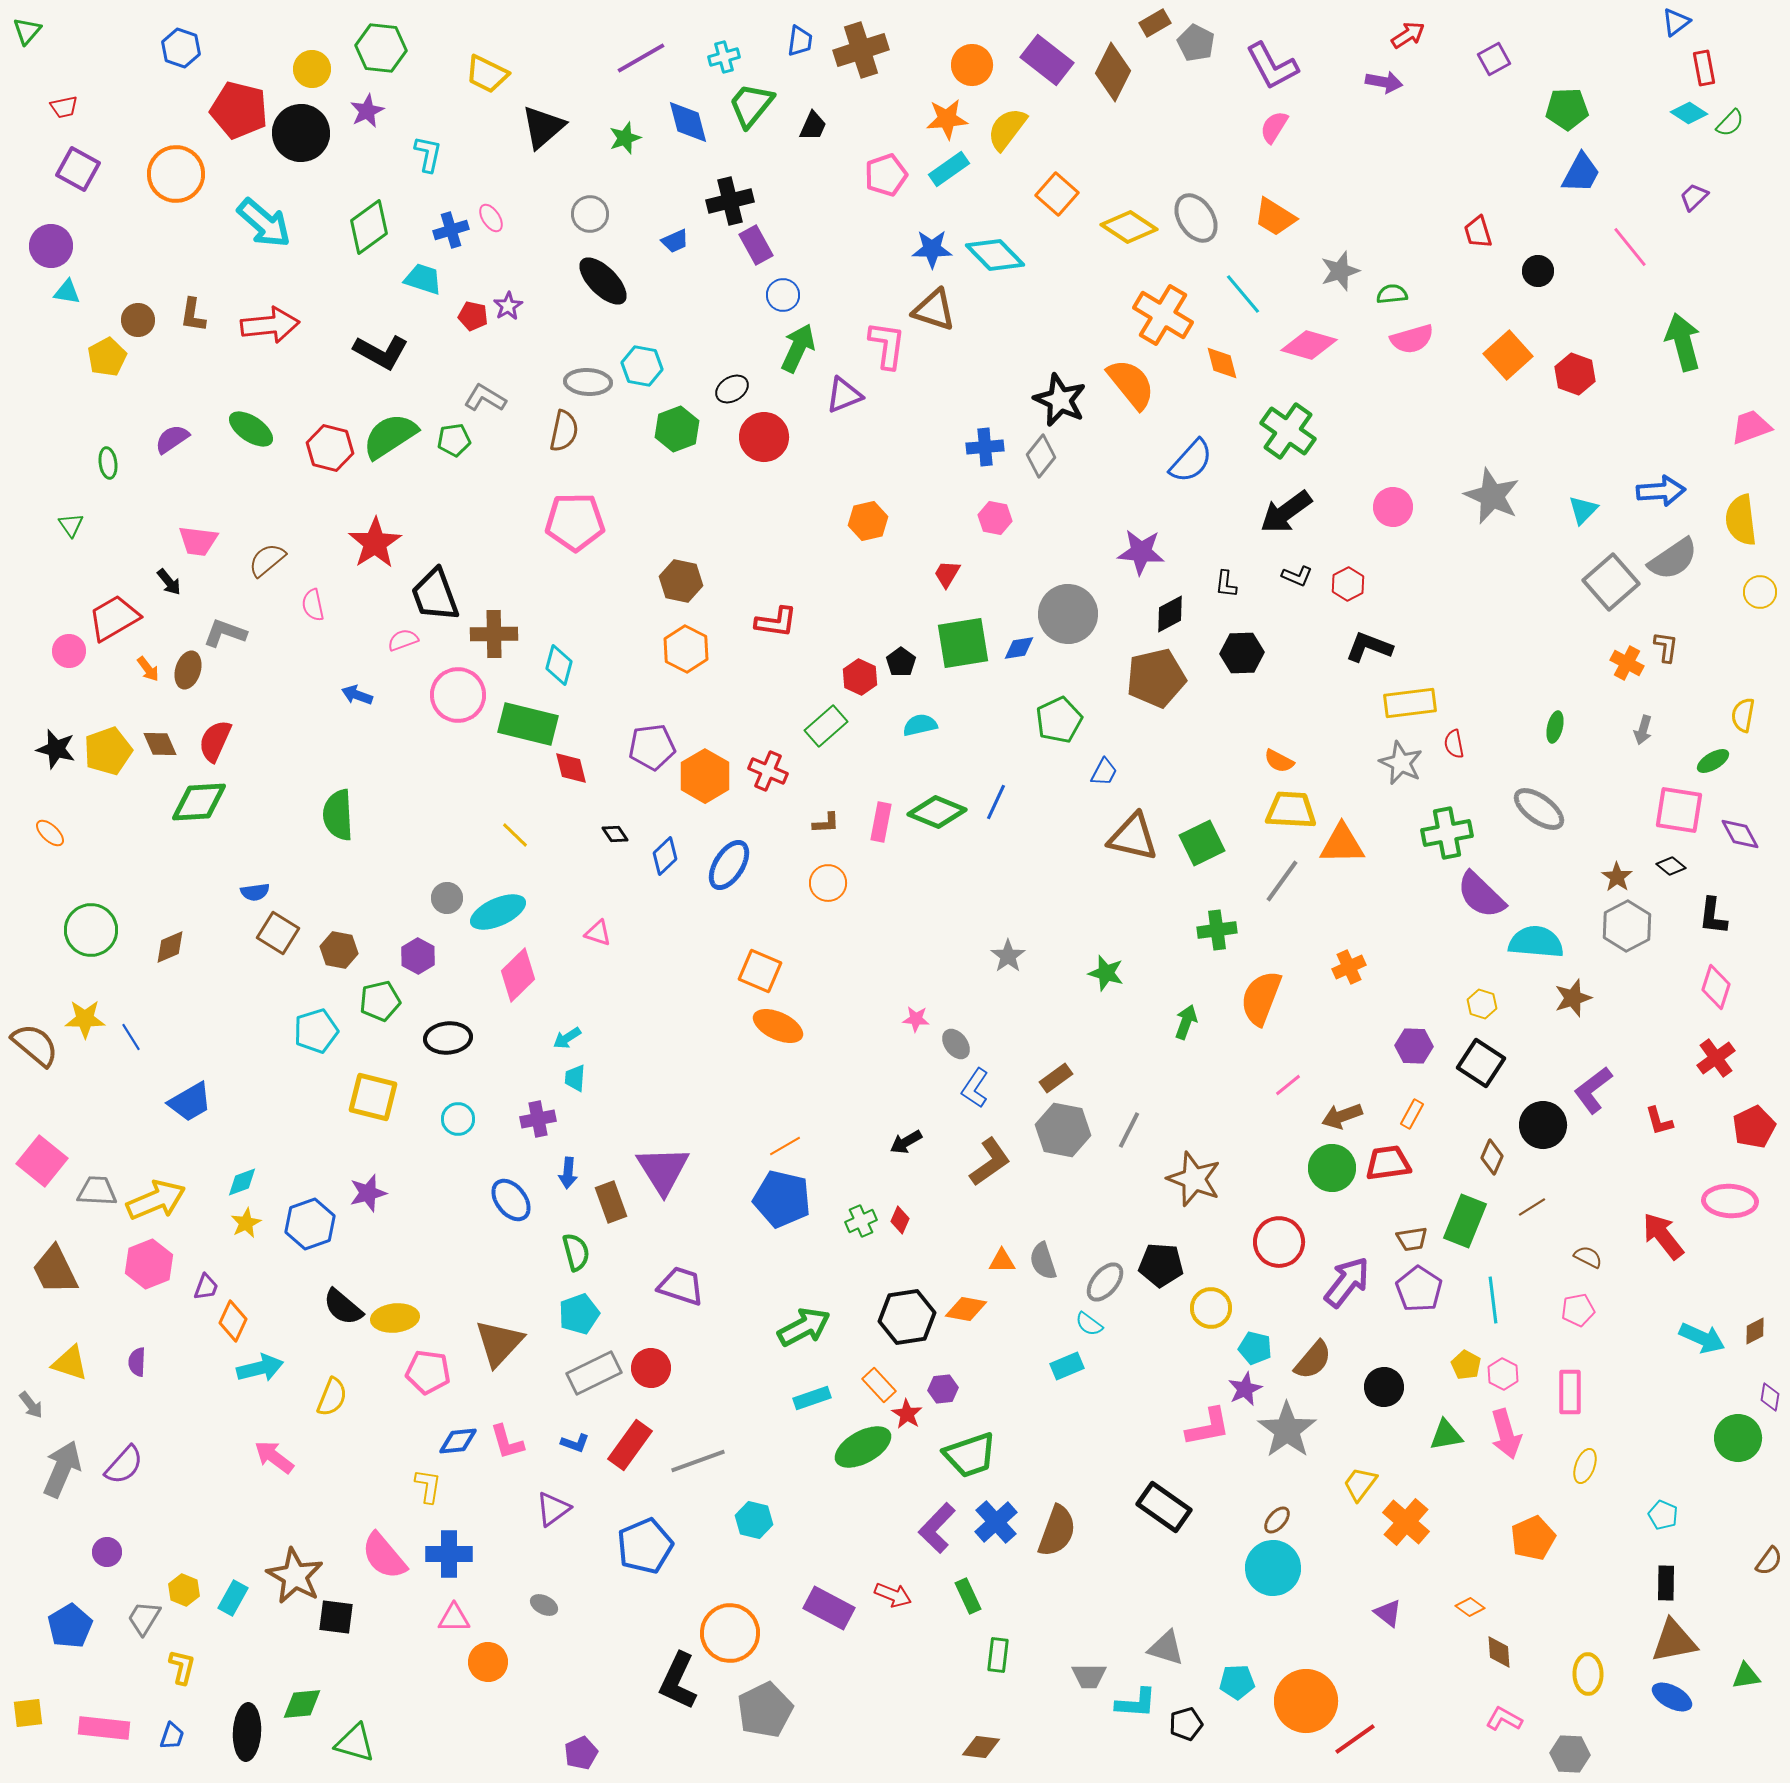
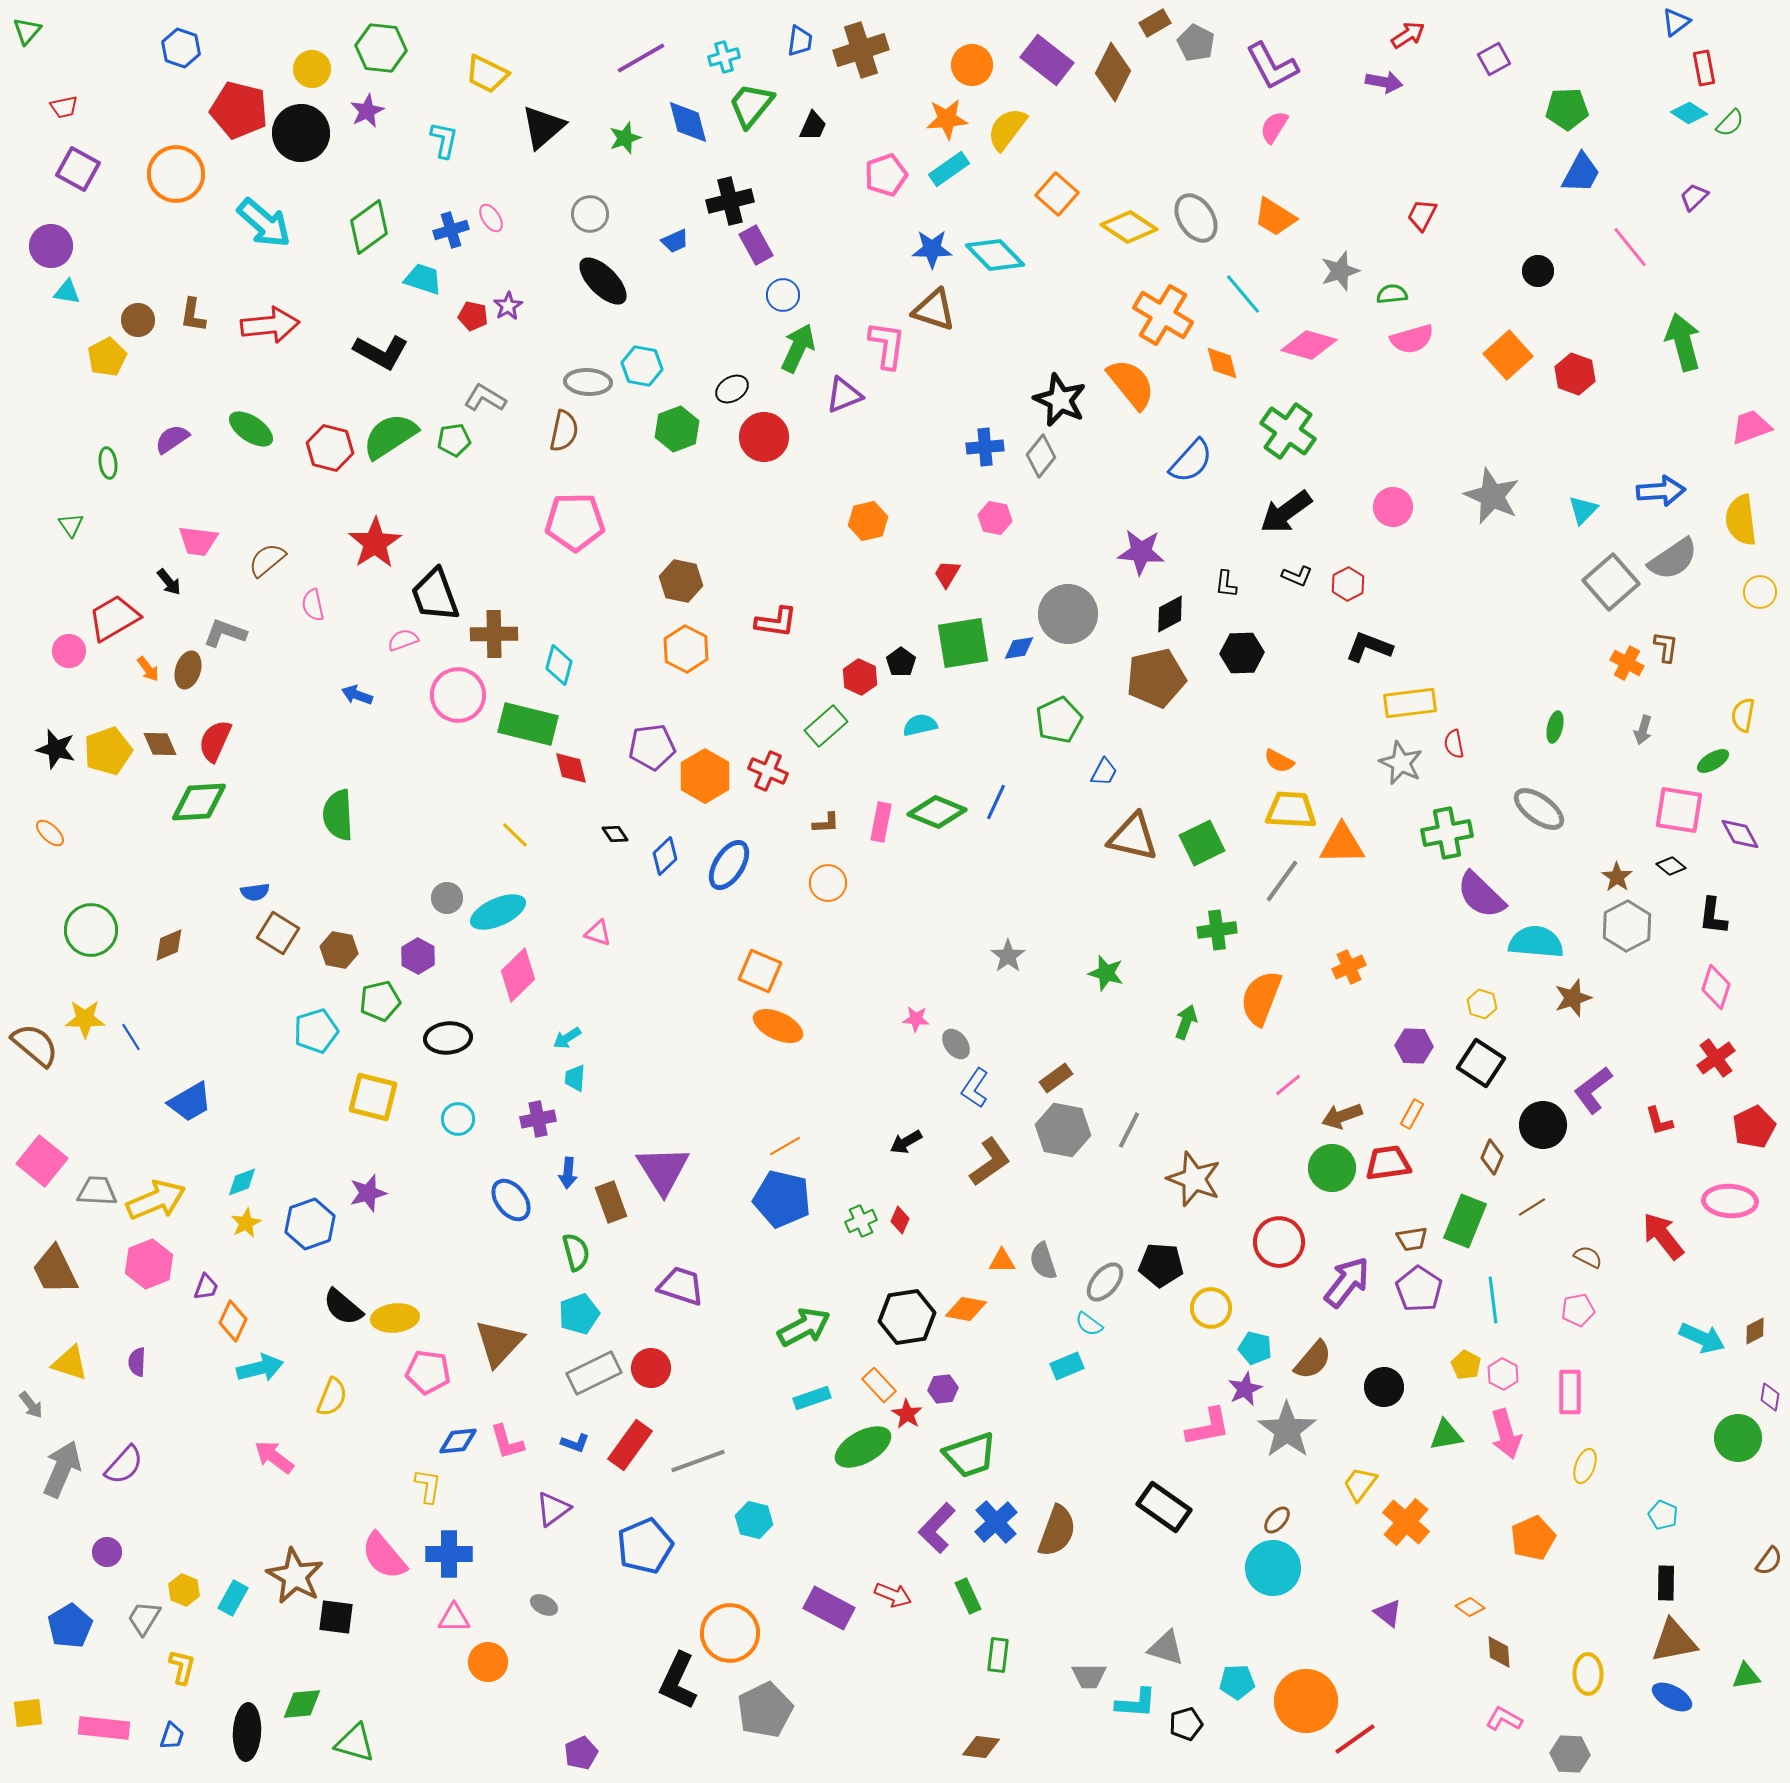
cyan L-shape at (428, 154): moved 16 px right, 14 px up
red trapezoid at (1478, 232): moved 56 px left, 17 px up; rotated 44 degrees clockwise
brown diamond at (170, 947): moved 1 px left, 2 px up
